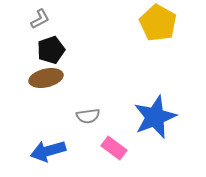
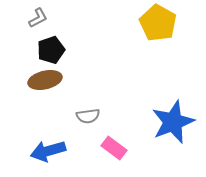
gray L-shape: moved 2 px left, 1 px up
brown ellipse: moved 1 px left, 2 px down
blue star: moved 18 px right, 5 px down
